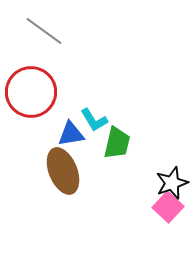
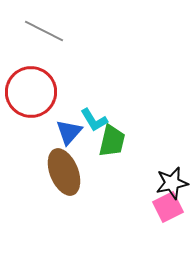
gray line: rotated 9 degrees counterclockwise
blue triangle: moved 2 px left, 2 px up; rotated 40 degrees counterclockwise
green trapezoid: moved 5 px left, 2 px up
brown ellipse: moved 1 px right, 1 px down
black star: rotated 8 degrees clockwise
pink square: rotated 20 degrees clockwise
